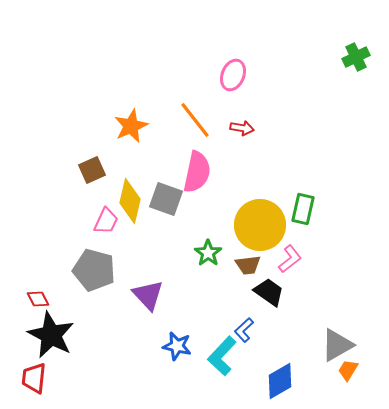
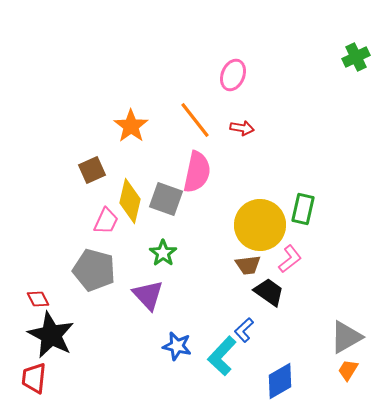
orange star: rotated 12 degrees counterclockwise
green star: moved 45 px left
gray triangle: moved 9 px right, 8 px up
